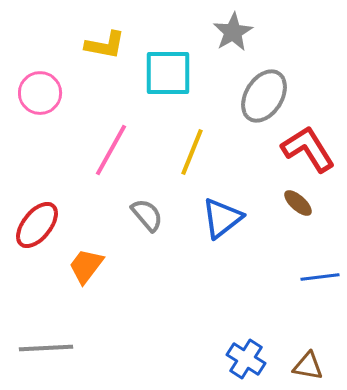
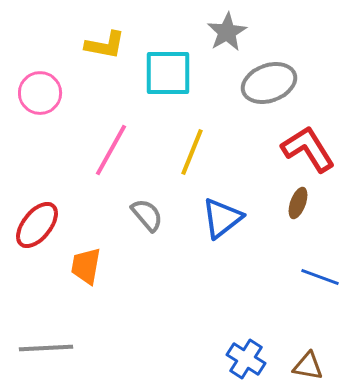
gray star: moved 6 px left
gray ellipse: moved 5 px right, 13 px up; rotated 38 degrees clockwise
brown ellipse: rotated 68 degrees clockwise
orange trapezoid: rotated 27 degrees counterclockwise
blue line: rotated 27 degrees clockwise
